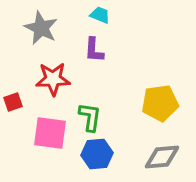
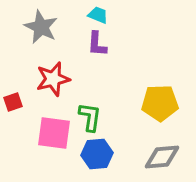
cyan trapezoid: moved 2 px left
gray star: moved 1 px up
purple L-shape: moved 3 px right, 6 px up
red star: rotated 12 degrees counterclockwise
yellow pentagon: rotated 6 degrees clockwise
pink square: moved 4 px right
